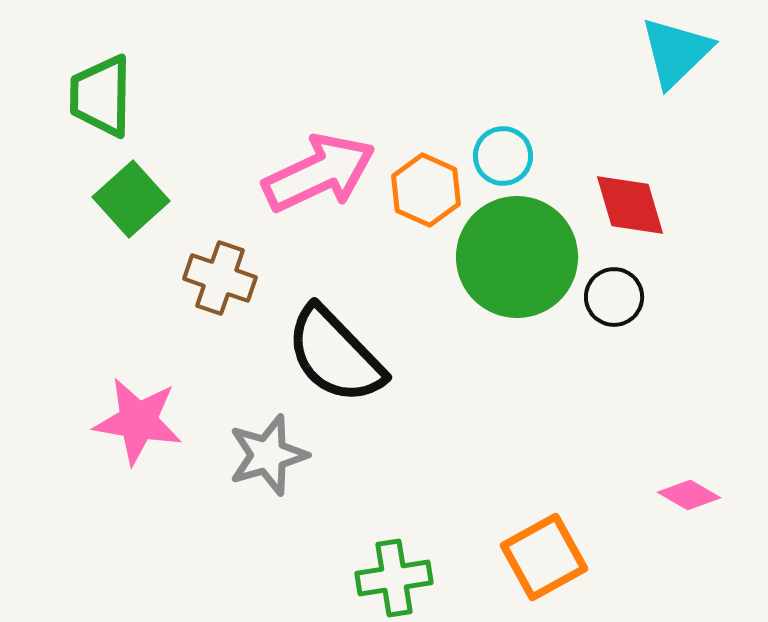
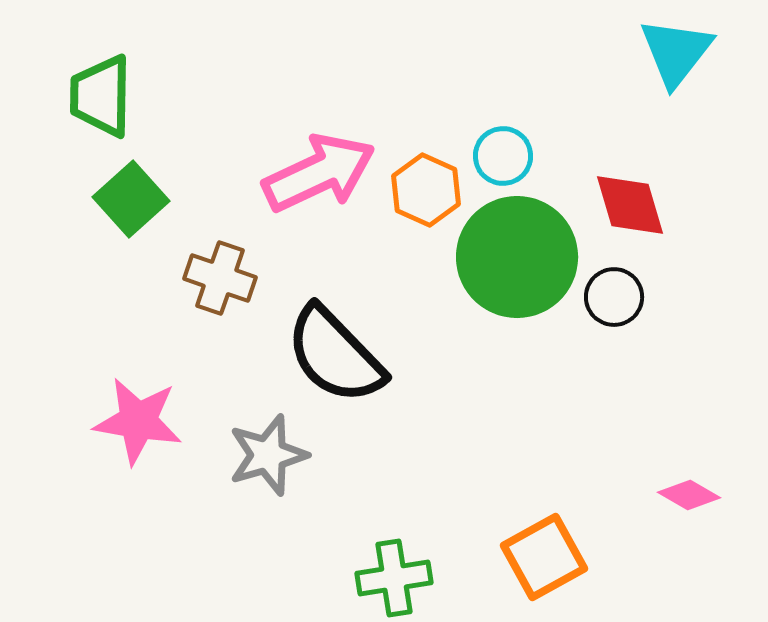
cyan triangle: rotated 8 degrees counterclockwise
